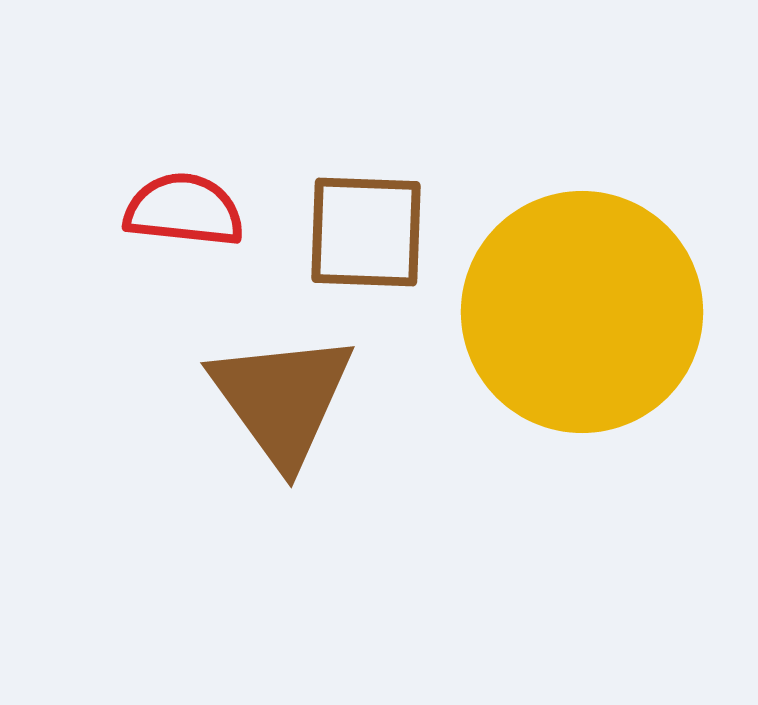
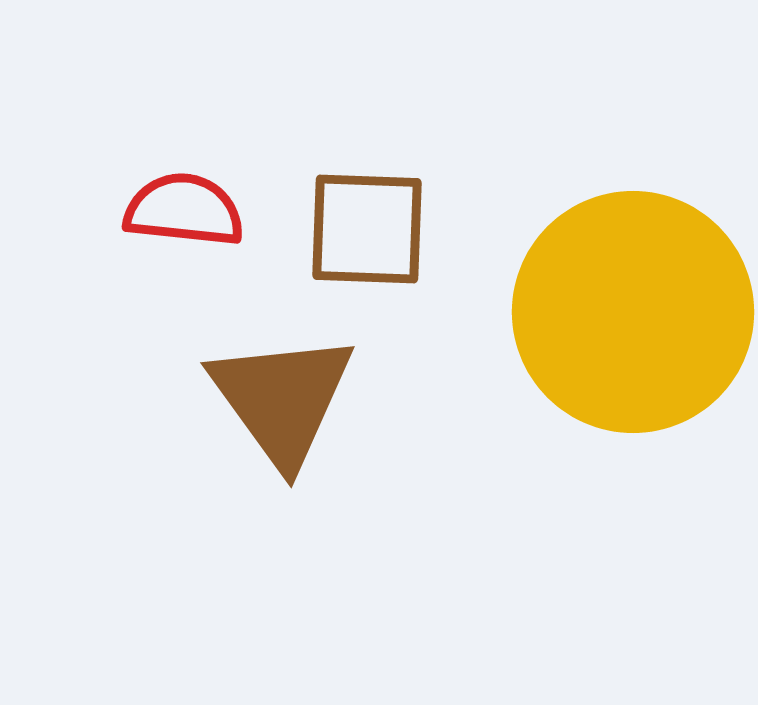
brown square: moved 1 px right, 3 px up
yellow circle: moved 51 px right
